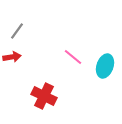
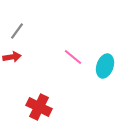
red cross: moved 5 px left, 11 px down
